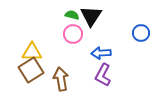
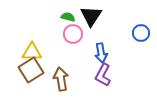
green semicircle: moved 4 px left, 2 px down
blue arrow: rotated 96 degrees counterclockwise
